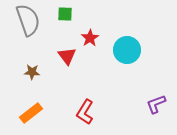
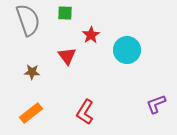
green square: moved 1 px up
red star: moved 1 px right, 3 px up
